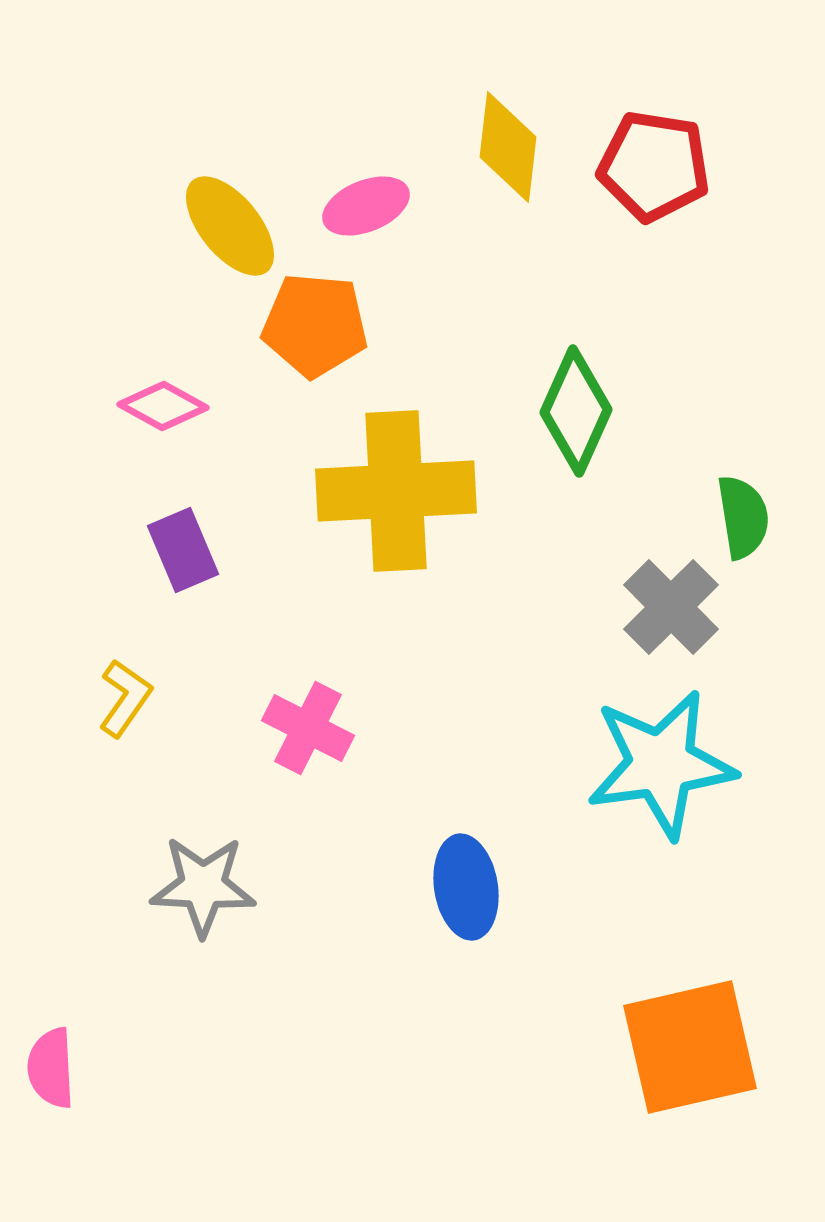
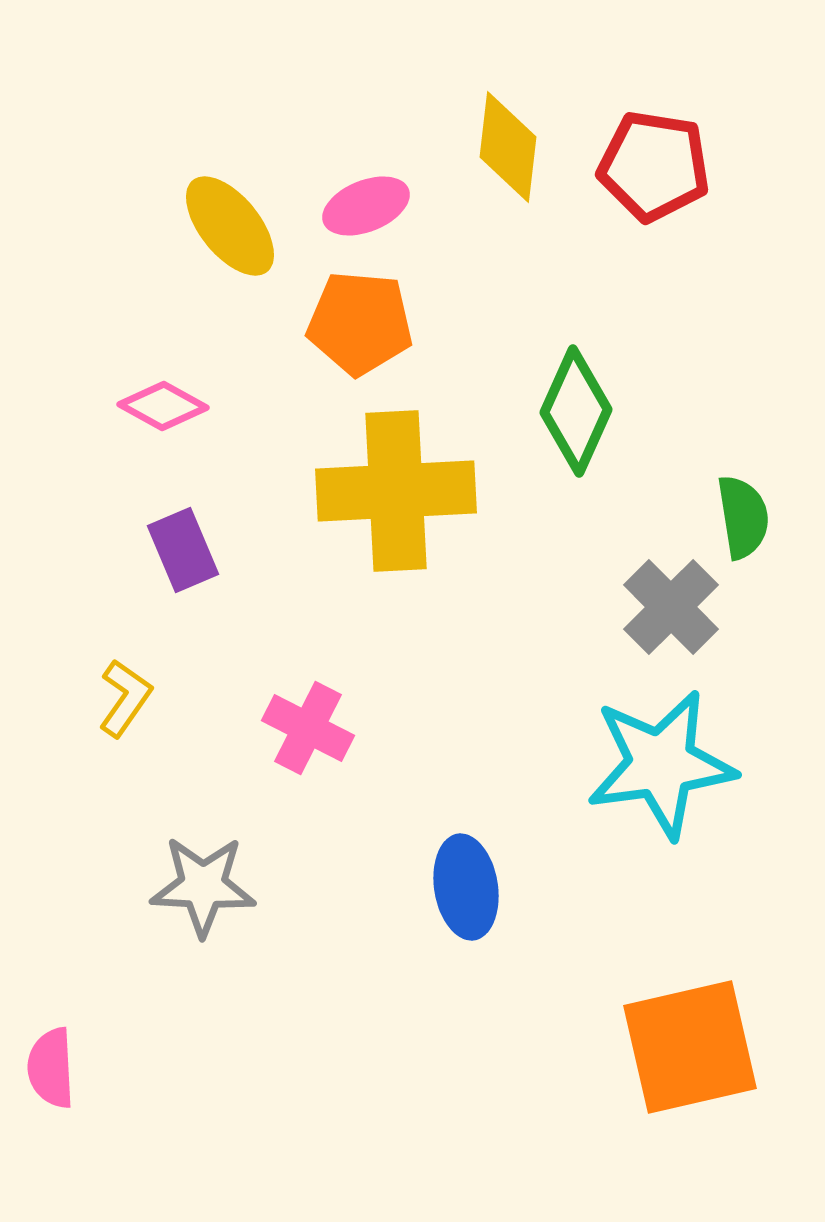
orange pentagon: moved 45 px right, 2 px up
